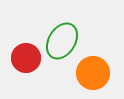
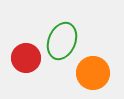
green ellipse: rotated 9 degrees counterclockwise
